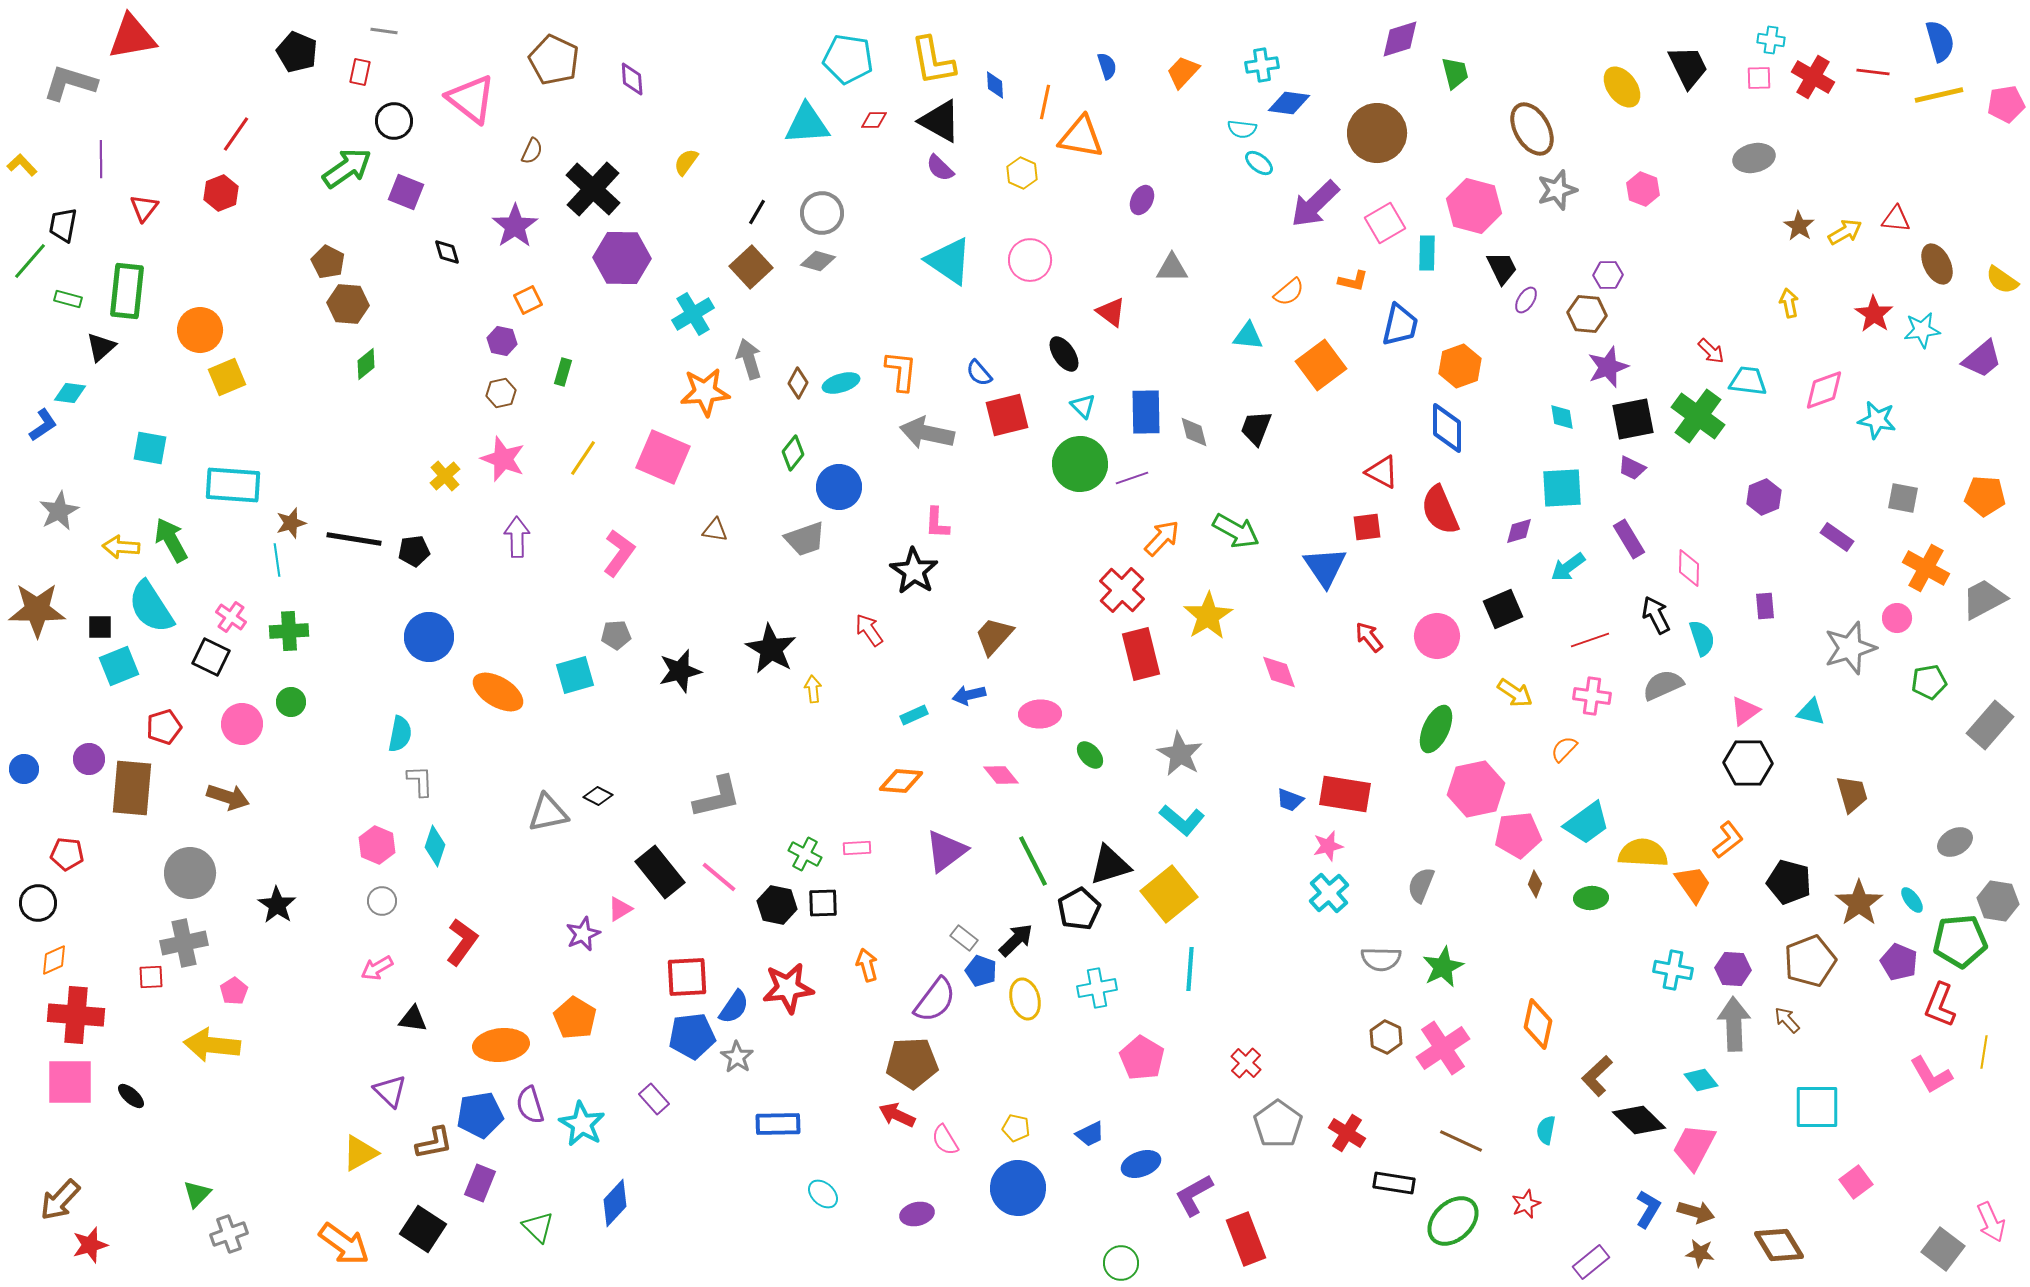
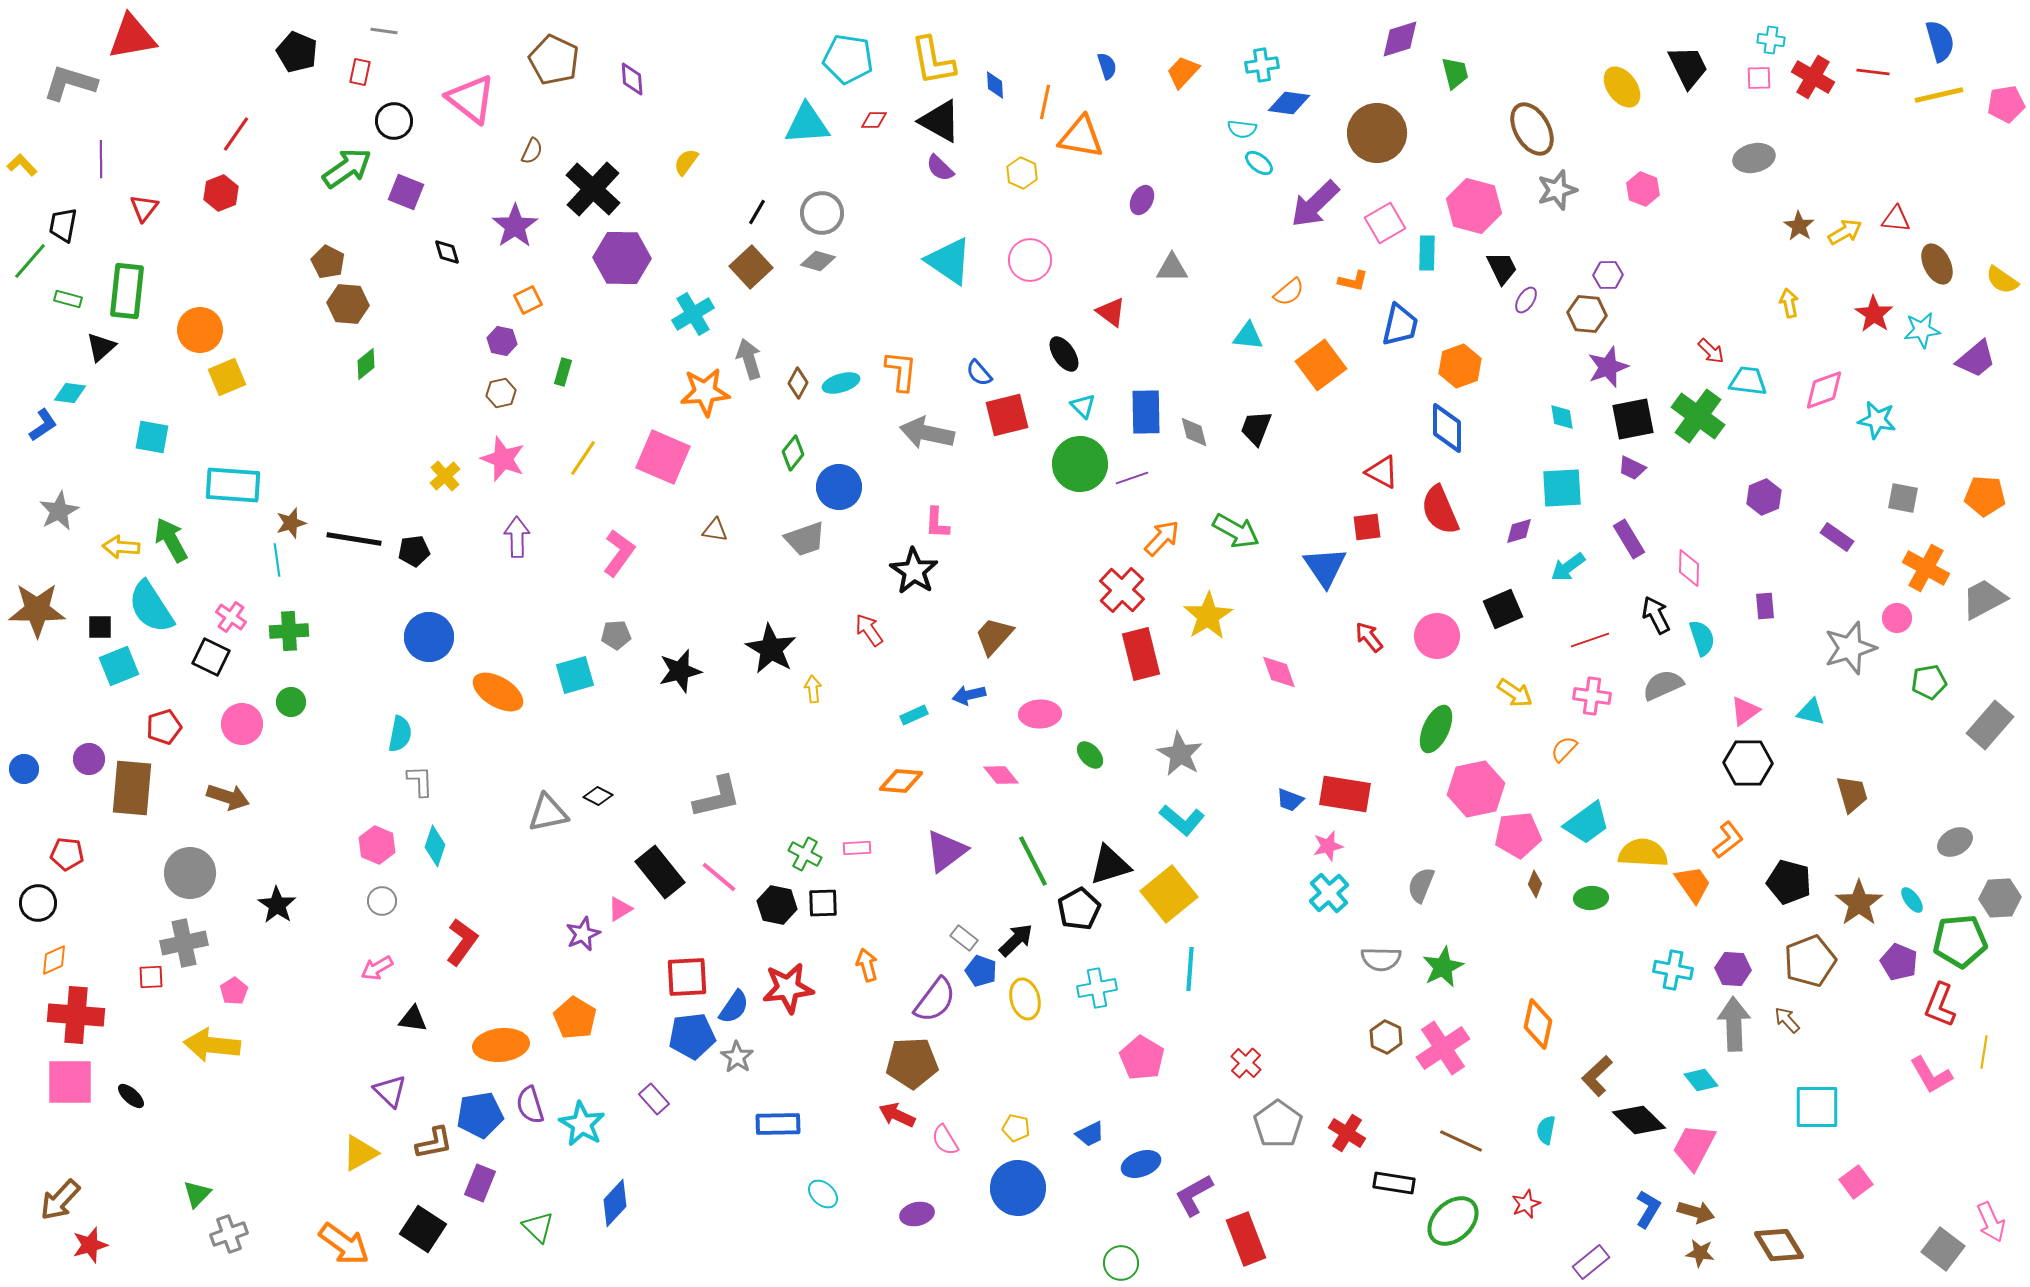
purple trapezoid at (1982, 359): moved 6 px left
cyan square at (150, 448): moved 2 px right, 11 px up
gray hexagon at (1998, 901): moved 2 px right, 3 px up; rotated 12 degrees counterclockwise
